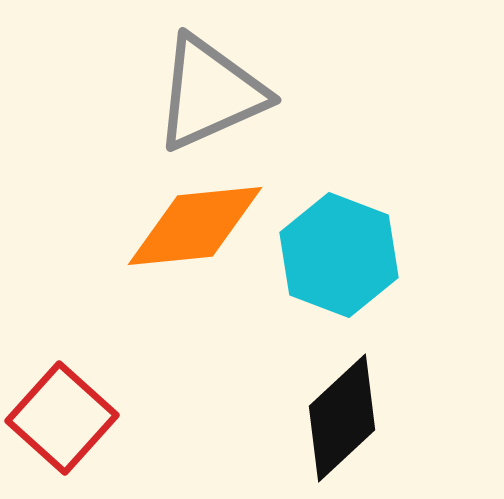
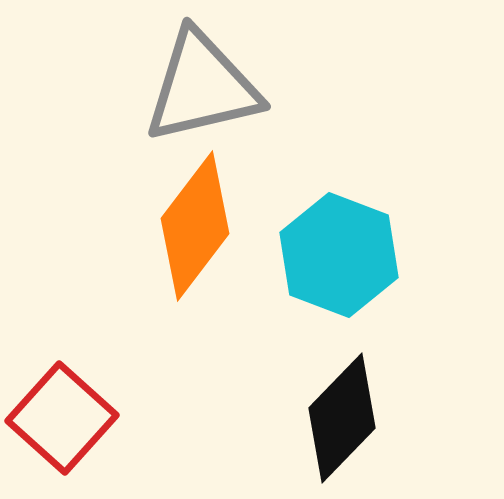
gray triangle: moved 8 px left, 6 px up; rotated 11 degrees clockwise
orange diamond: rotated 47 degrees counterclockwise
black diamond: rotated 3 degrees counterclockwise
